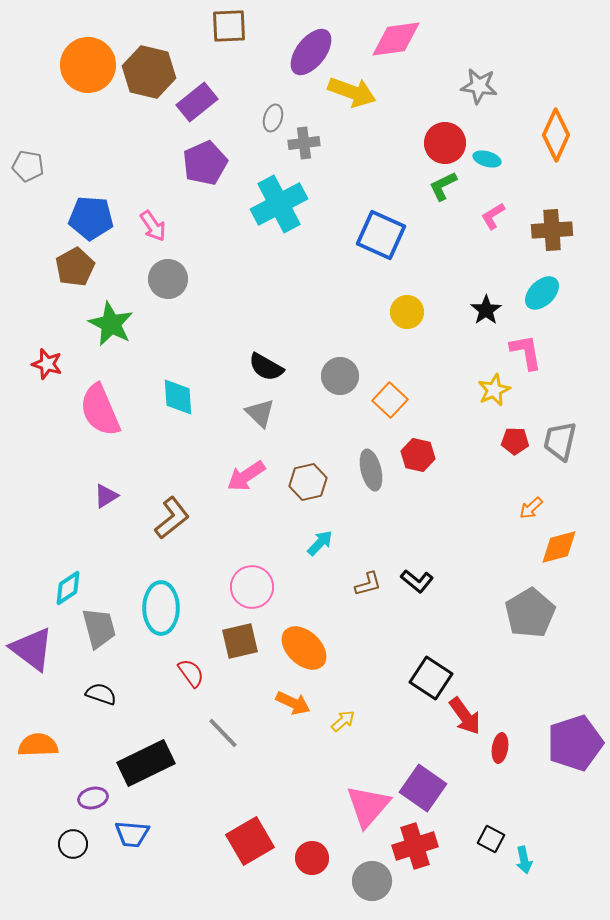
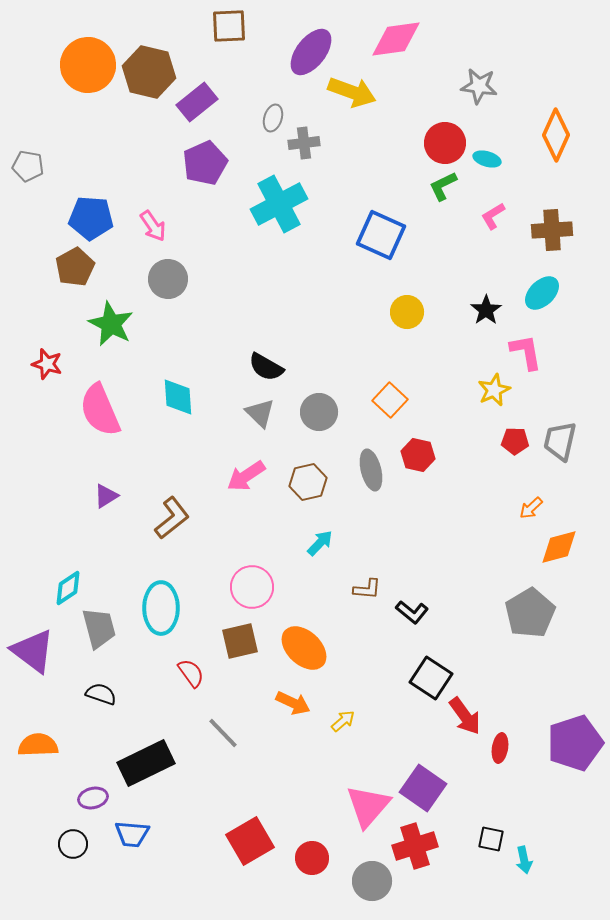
gray circle at (340, 376): moved 21 px left, 36 px down
black L-shape at (417, 581): moved 5 px left, 31 px down
brown L-shape at (368, 584): moved 1 px left, 5 px down; rotated 20 degrees clockwise
purple triangle at (32, 649): moved 1 px right, 2 px down
black square at (491, 839): rotated 16 degrees counterclockwise
